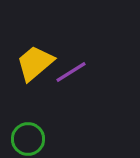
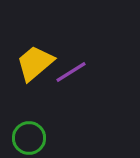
green circle: moved 1 px right, 1 px up
